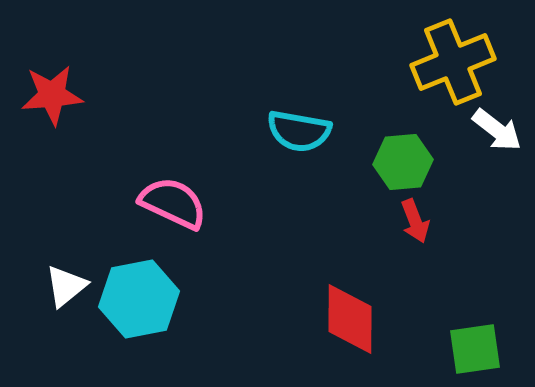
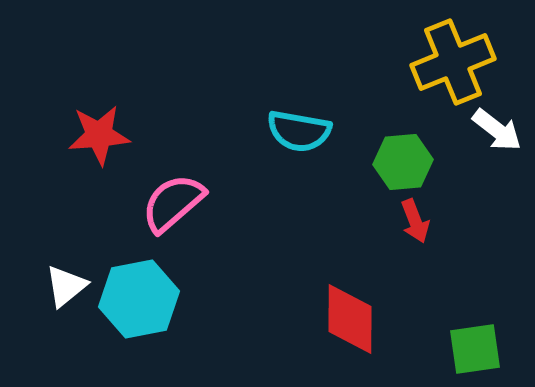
red star: moved 47 px right, 40 px down
pink semicircle: rotated 66 degrees counterclockwise
